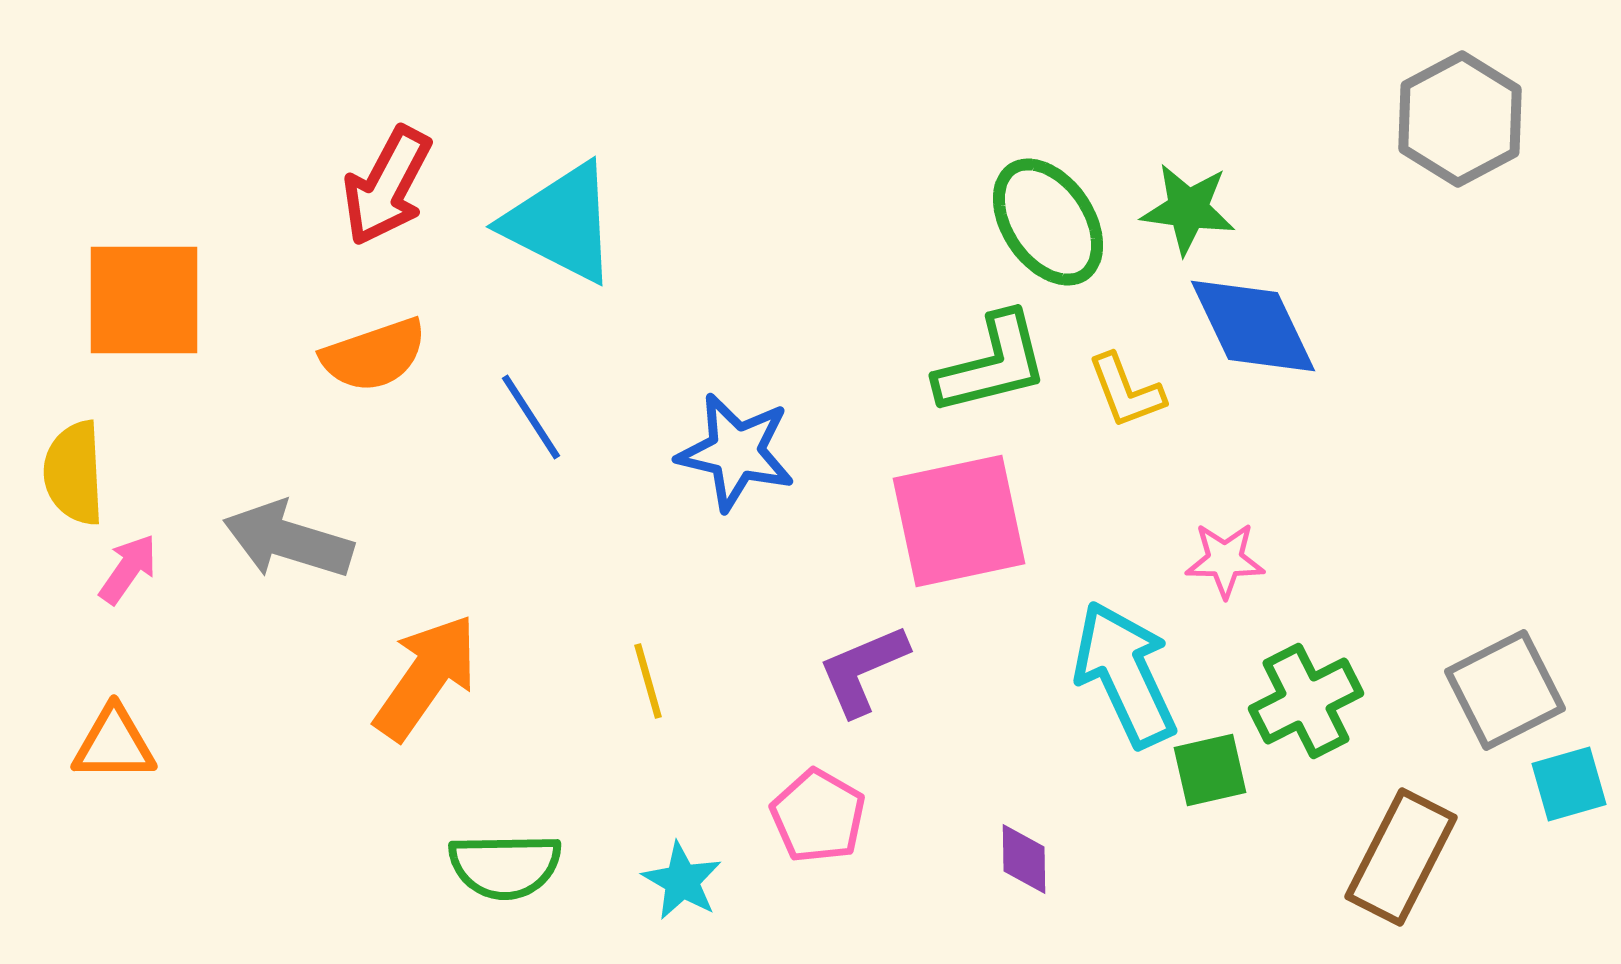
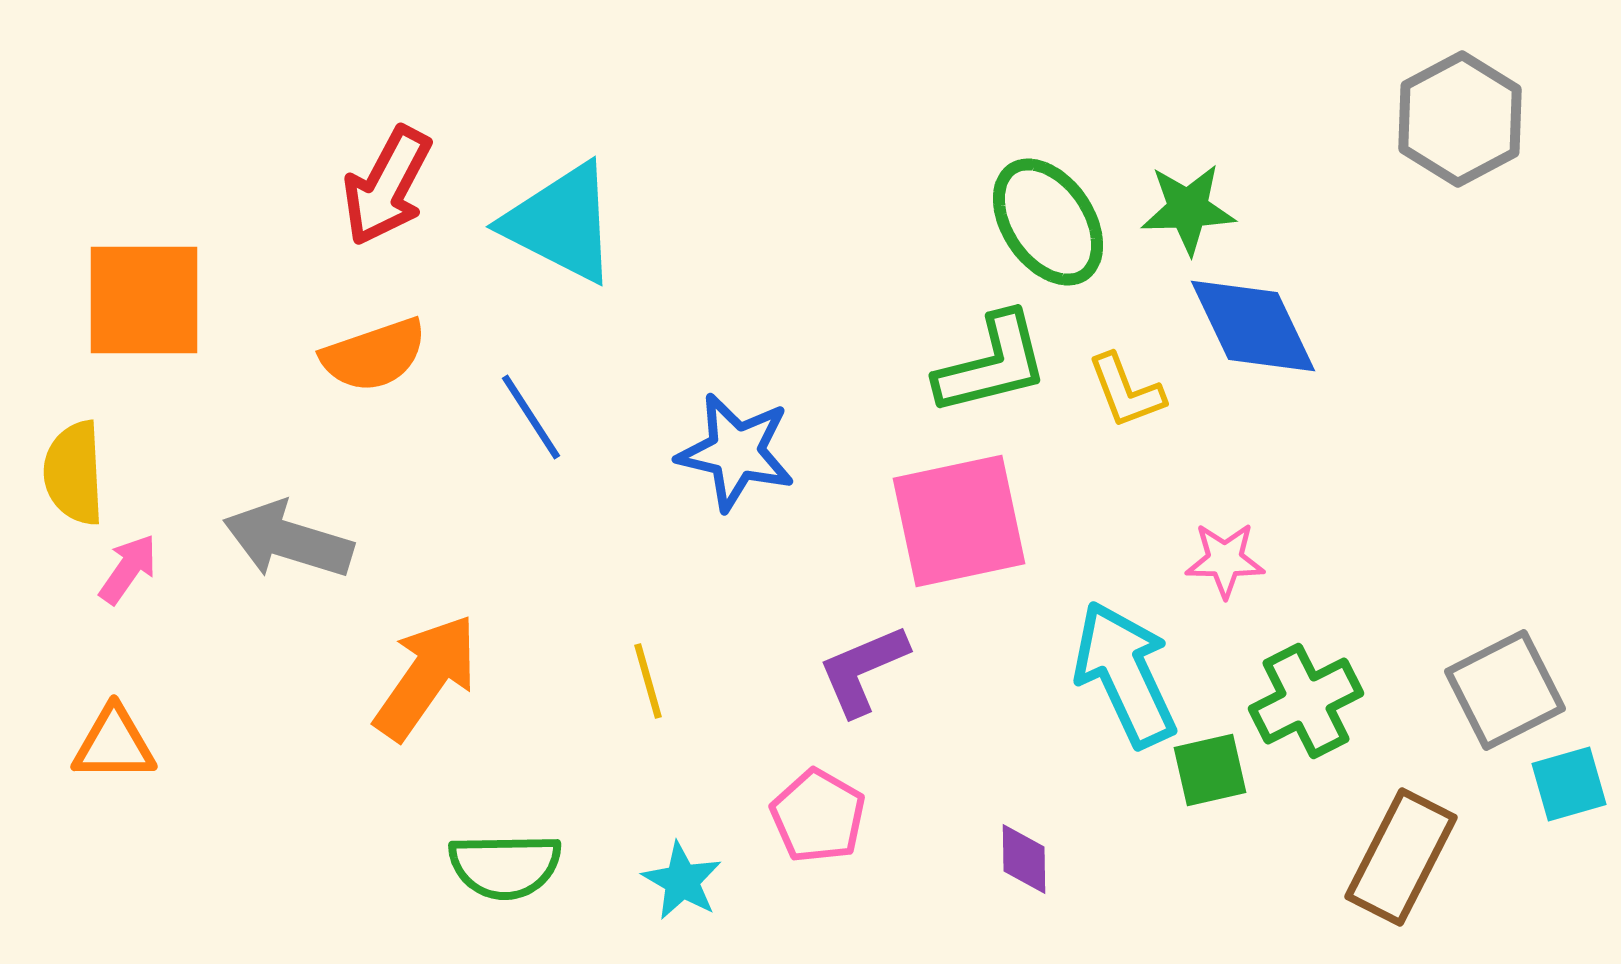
green star: rotated 10 degrees counterclockwise
